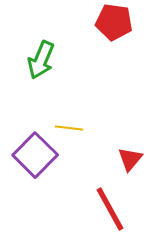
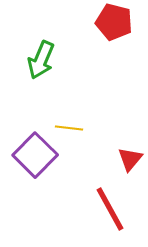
red pentagon: rotated 6 degrees clockwise
